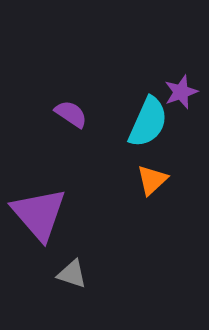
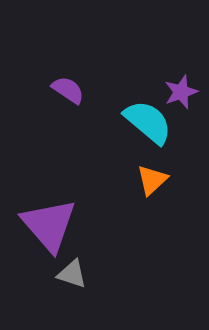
purple semicircle: moved 3 px left, 24 px up
cyan semicircle: rotated 74 degrees counterclockwise
purple triangle: moved 10 px right, 11 px down
